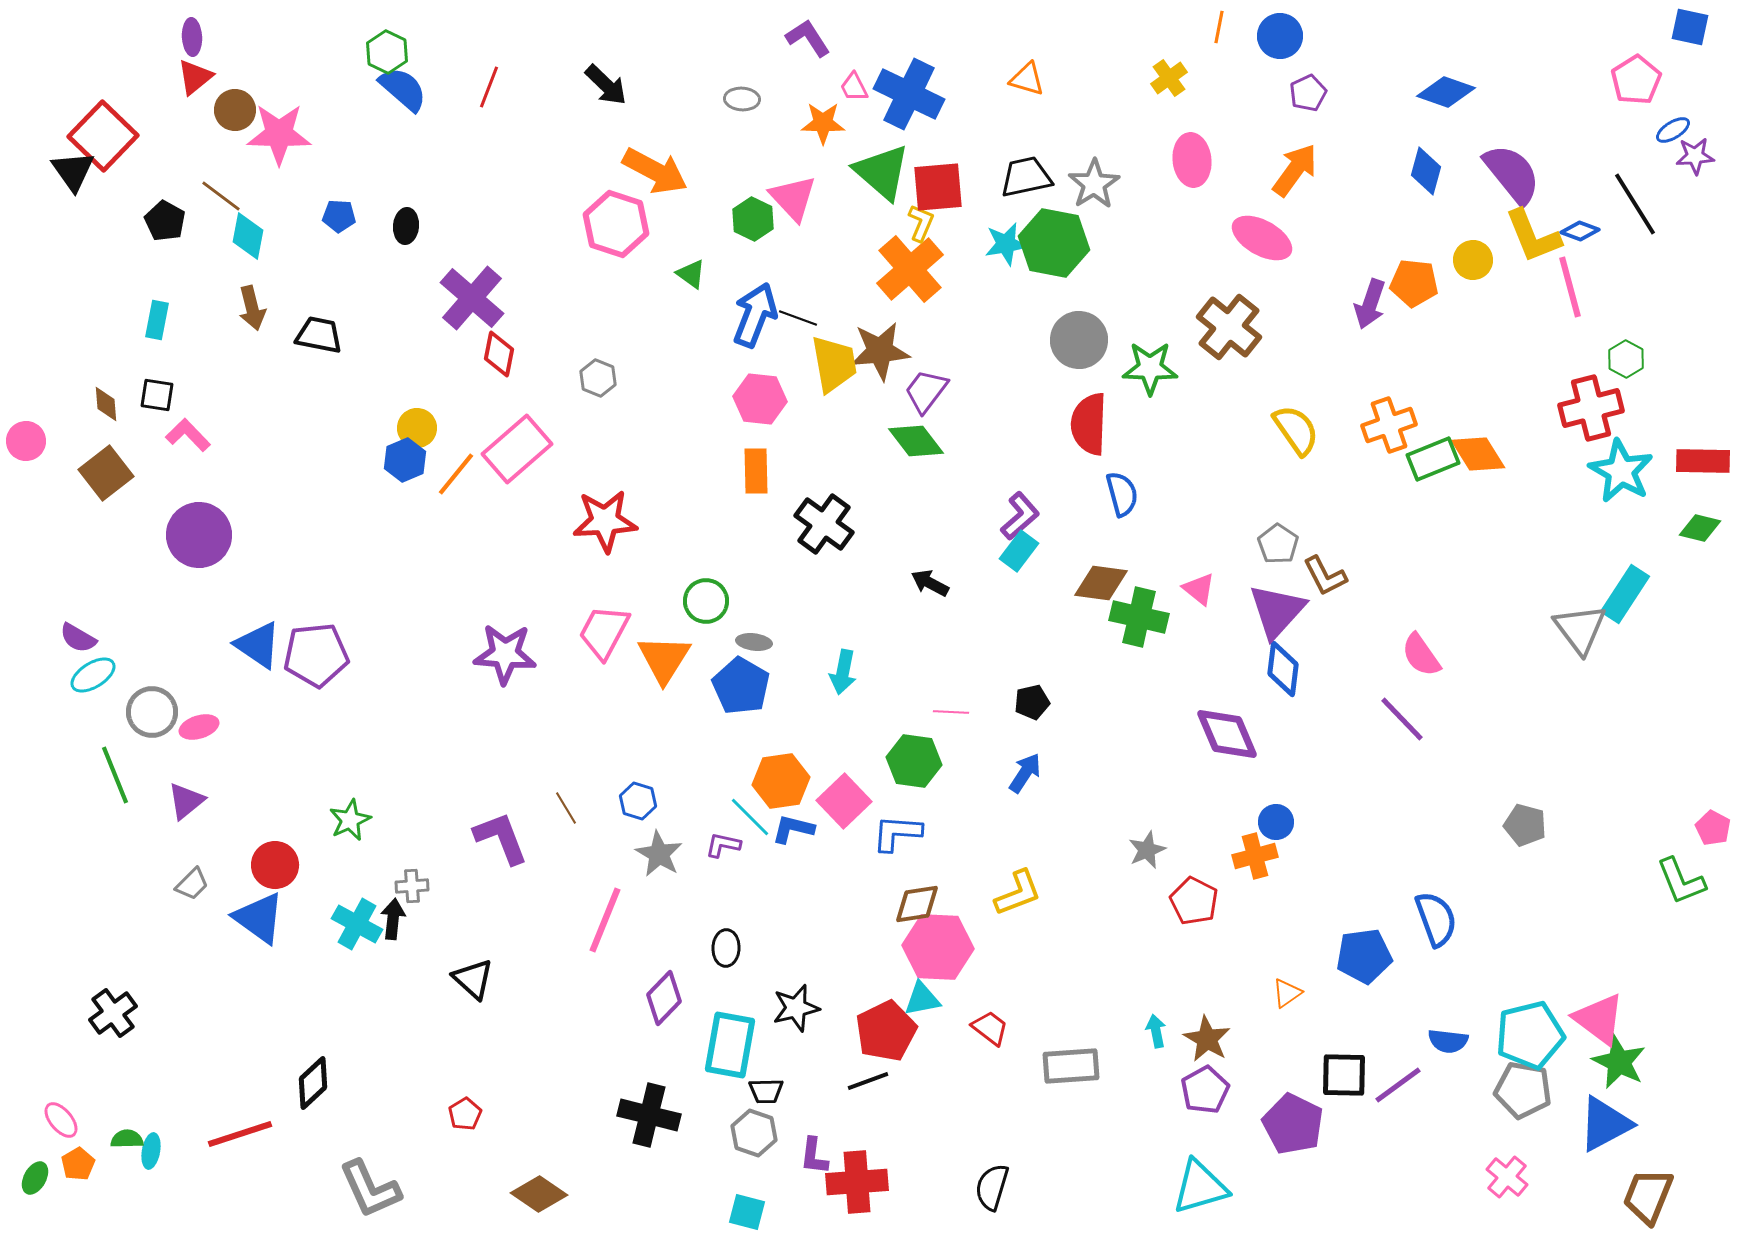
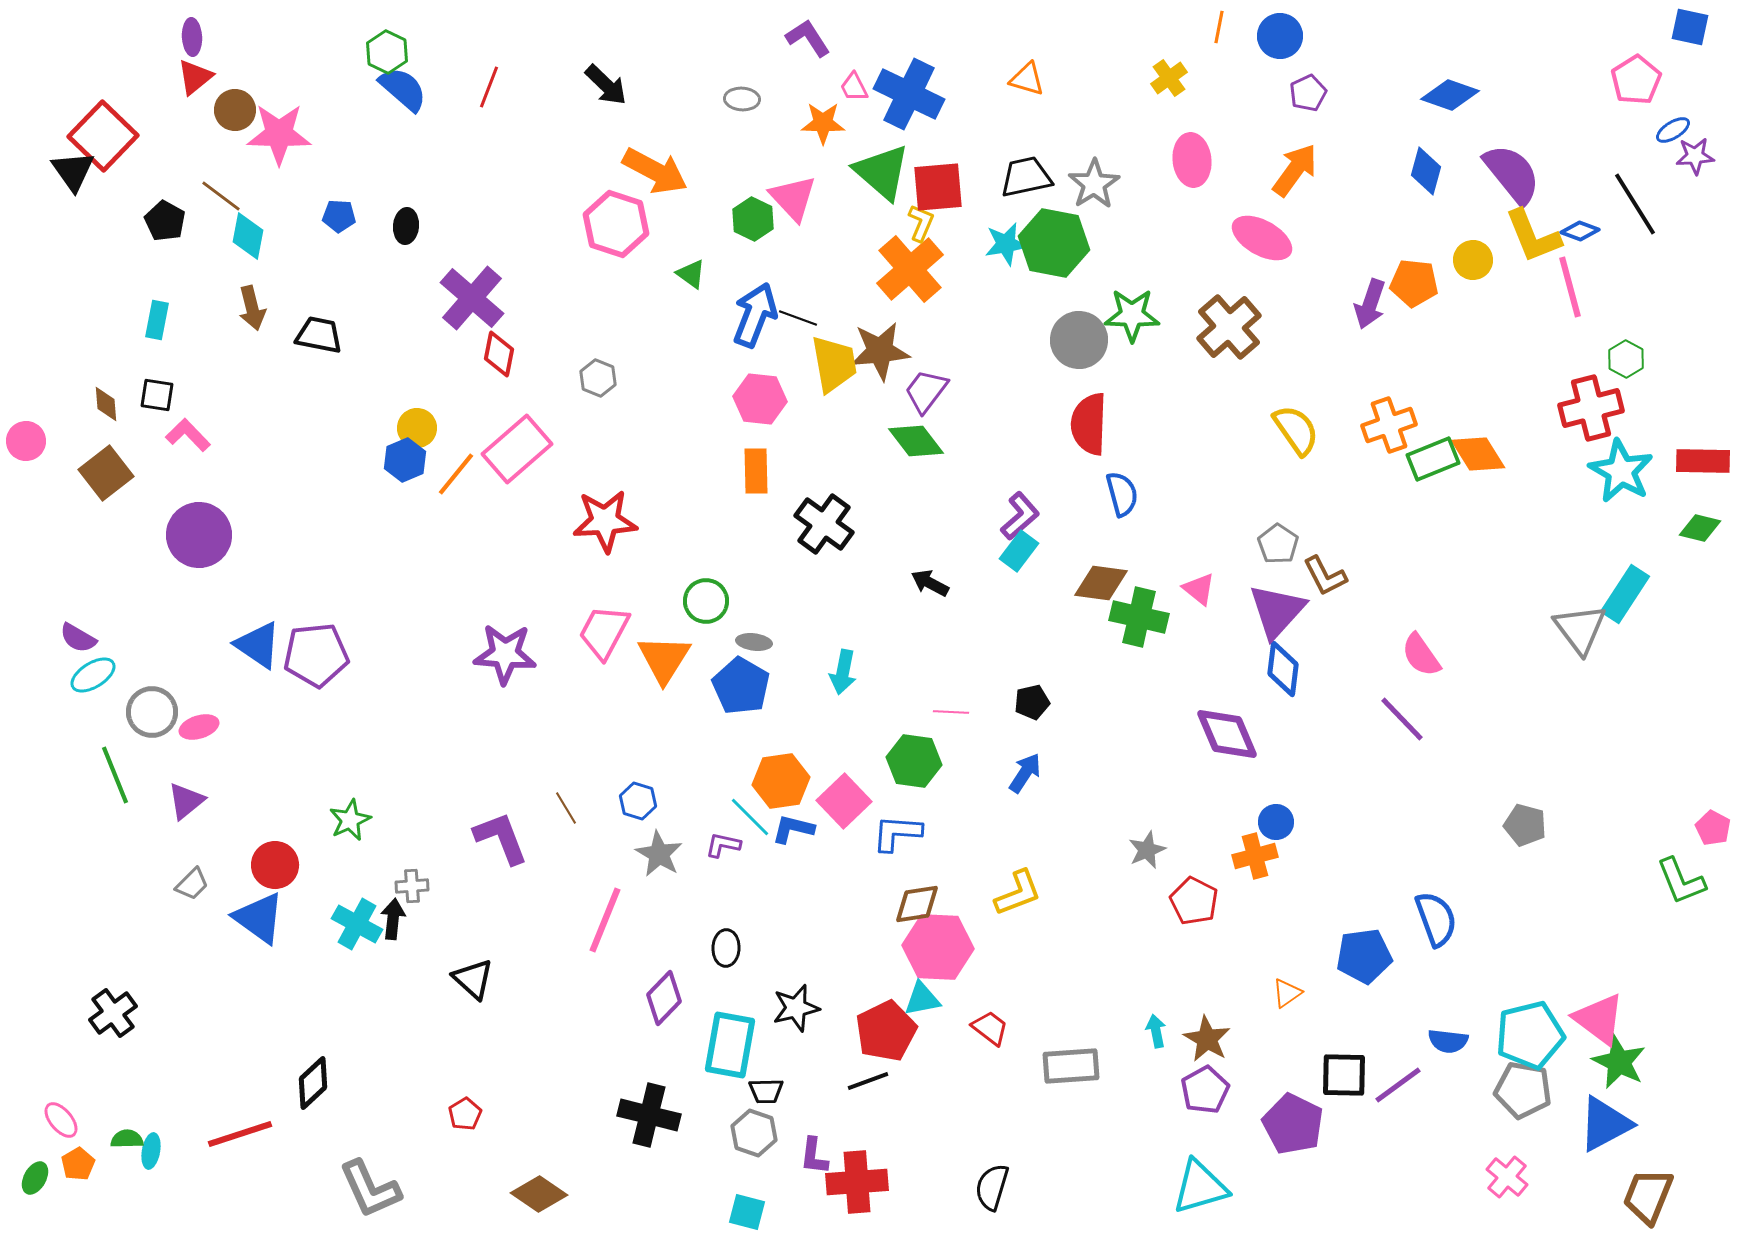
blue diamond at (1446, 92): moved 4 px right, 3 px down
brown cross at (1229, 327): rotated 10 degrees clockwise
green star at (1150, 368): moved 18 px left, 53 px up
